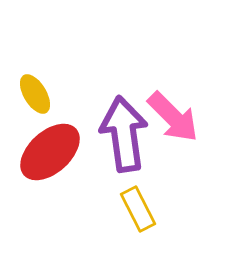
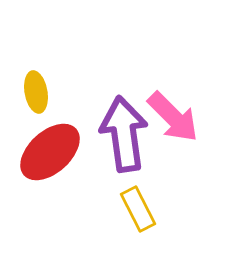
yellow ellipse: moved 1 px right, 2 px up; rotated 21 degrees clockwise
